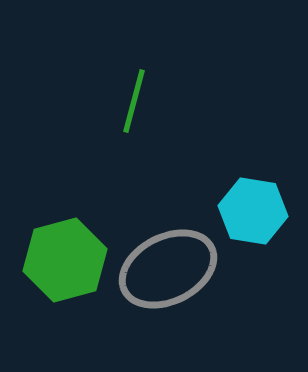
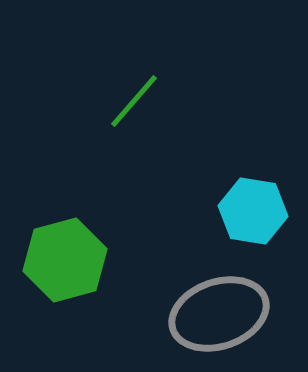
green line: rotated 26 degrees clockwise
gray ellipse: moved 51 px right, 45 px down; rotated 8 degrees clockwise
